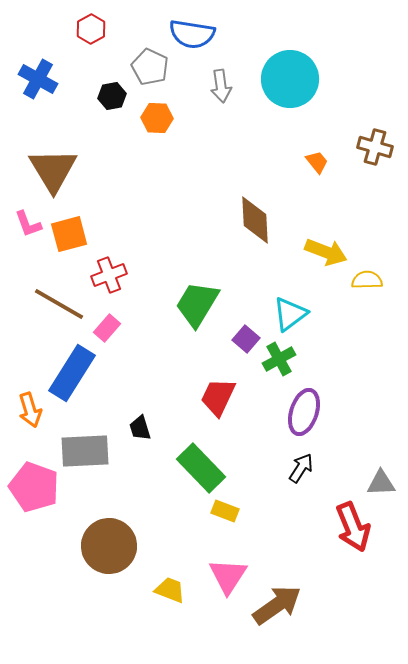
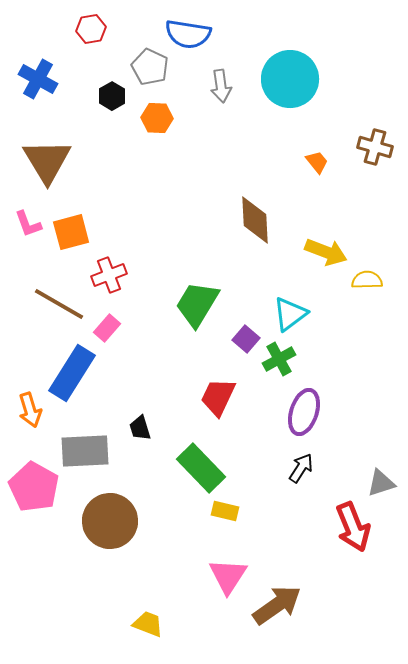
red hexagon: rotated 20 degrees clockwise
blue semicircle: moved 4 px left
black hexagon: rotated 20 degrees counterclockwise
brown triangle: moved 6 px left, 9 px up
orange square: moved 2 px right, 2 px up
gray triangle: rotated 16 degrees counterclockwise
pink pentagon: rotated 9 degrees clockwise
yellow rectangle: rotated 8 degrees counterclockwise
brown circle: moved 1 px right, 25 px up
yellow trapezoid: moved 22 px left, 34 px down
